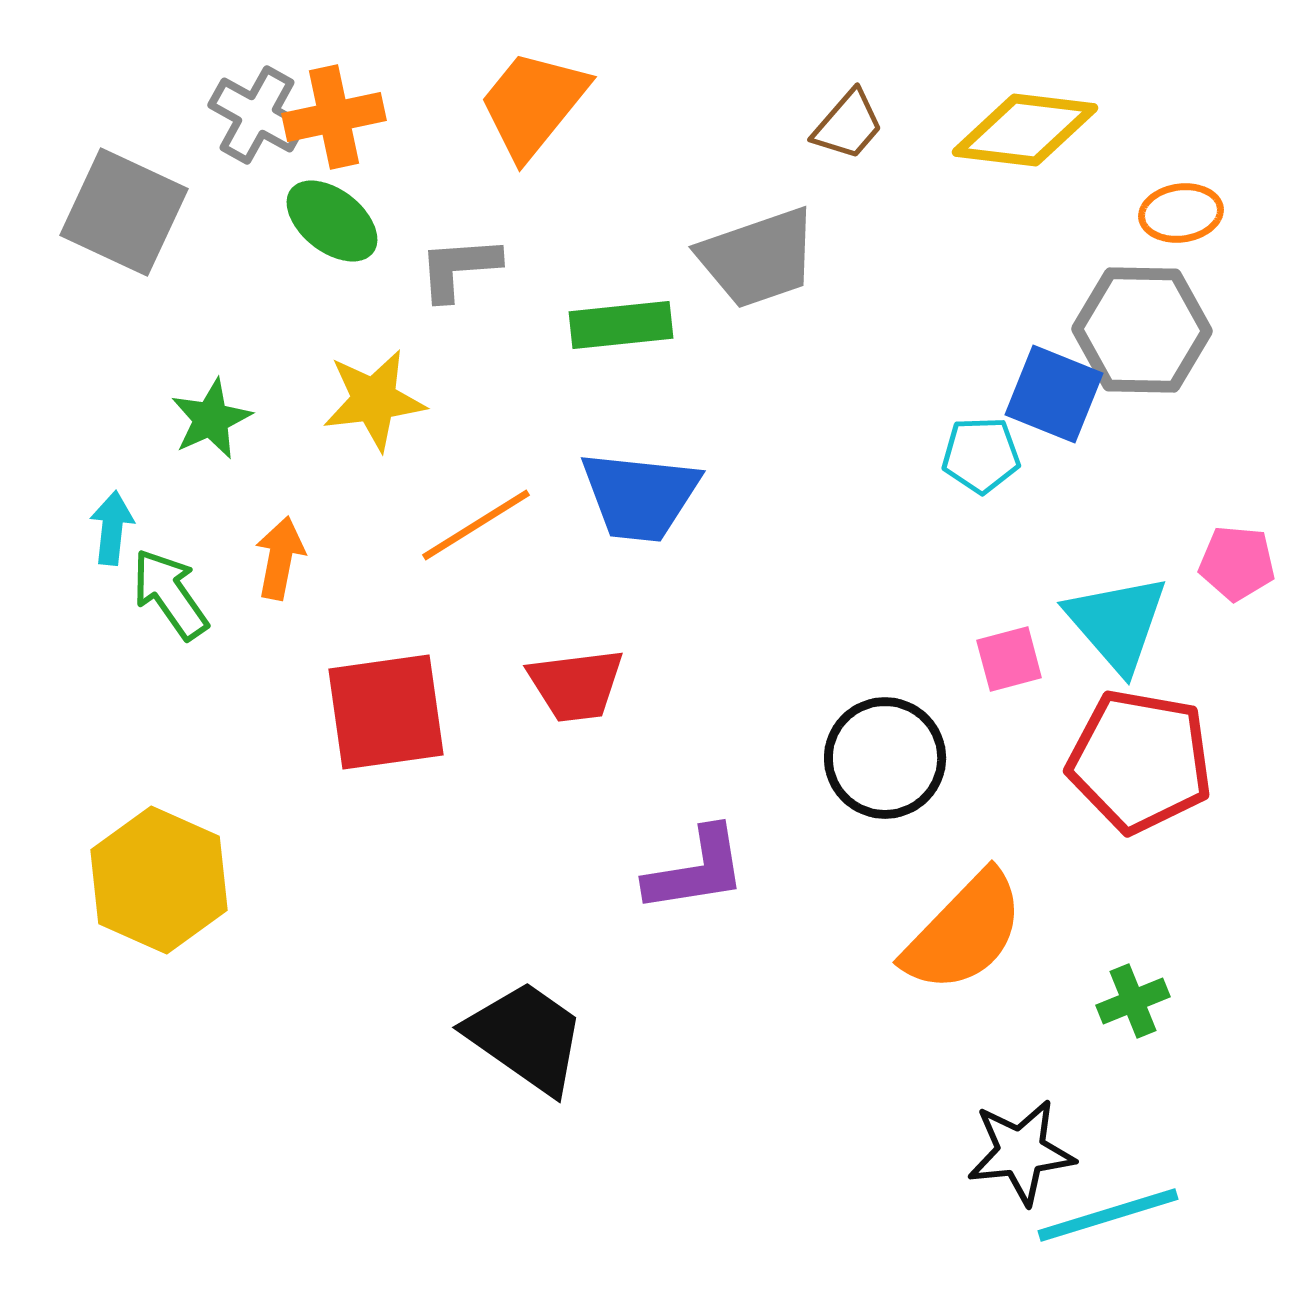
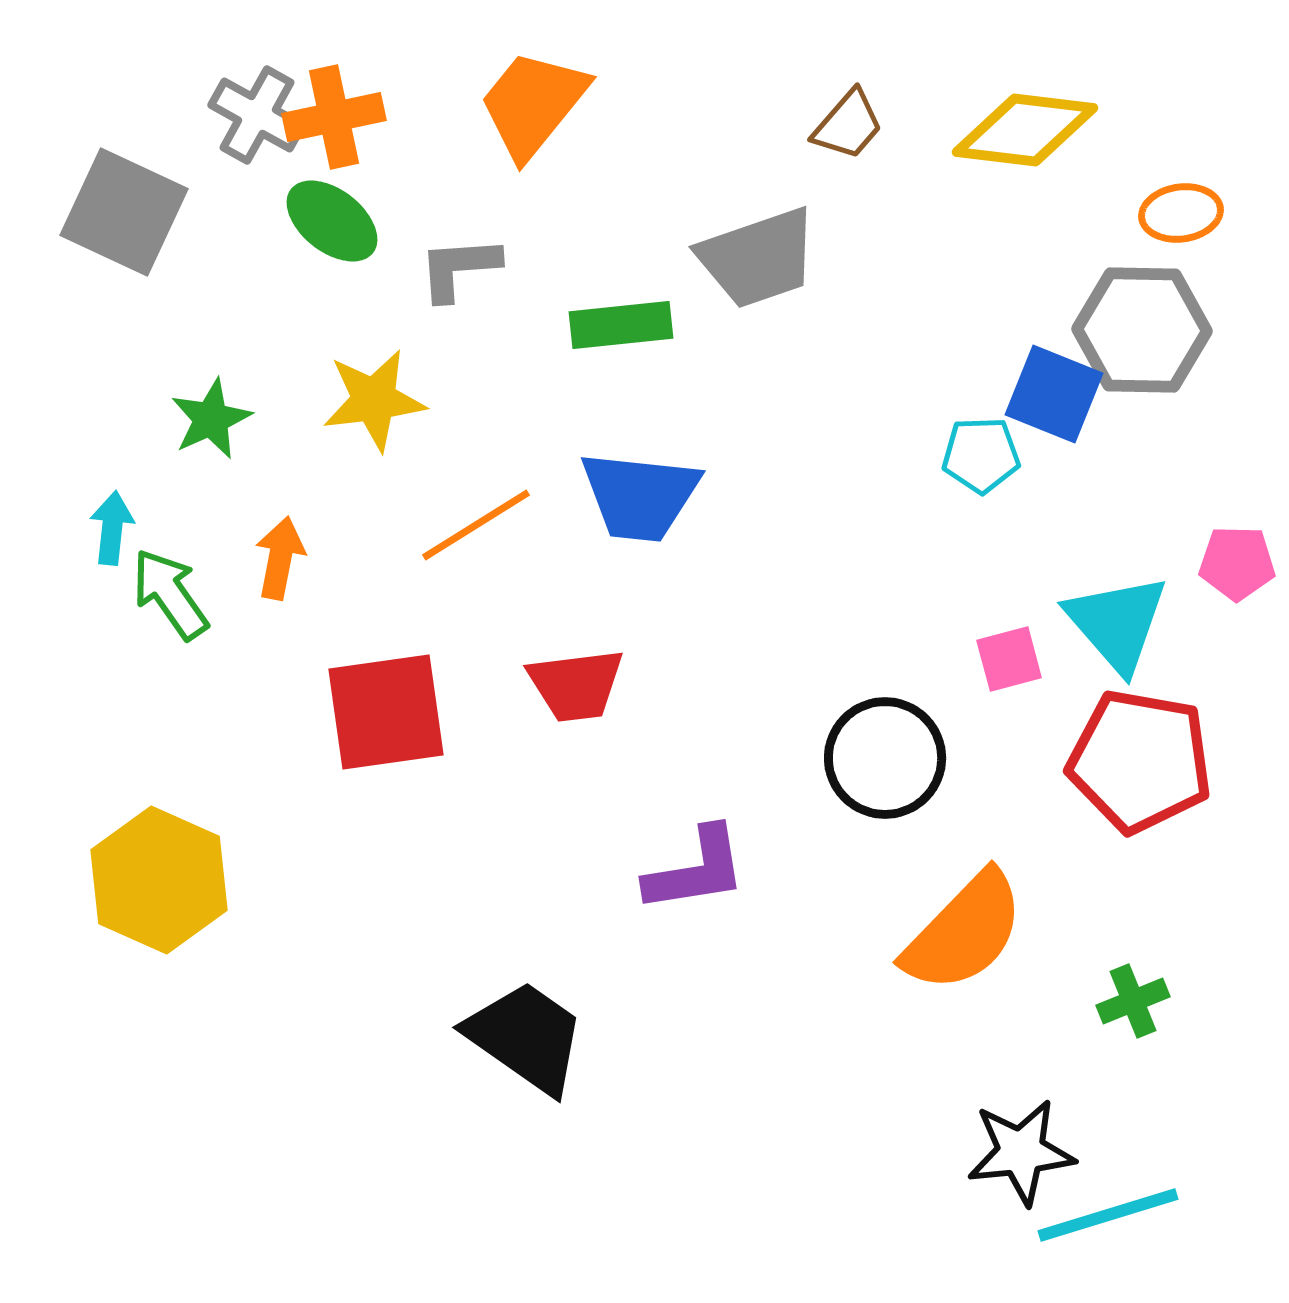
pink pentagon: rotated 4 degrees counterclockwise
